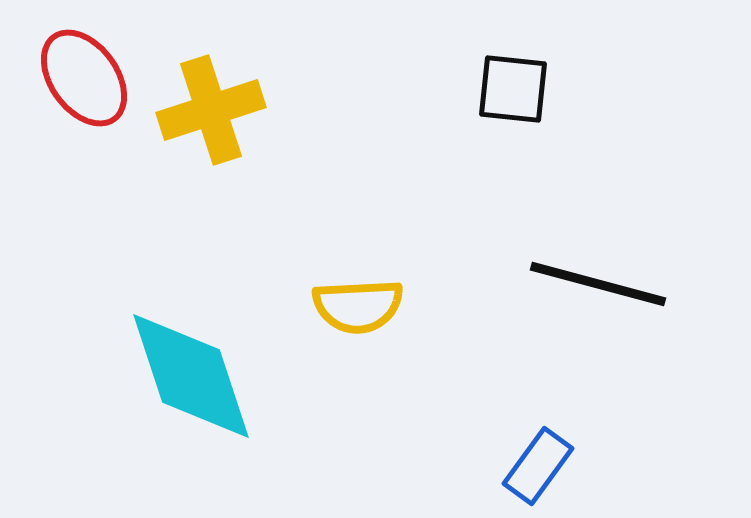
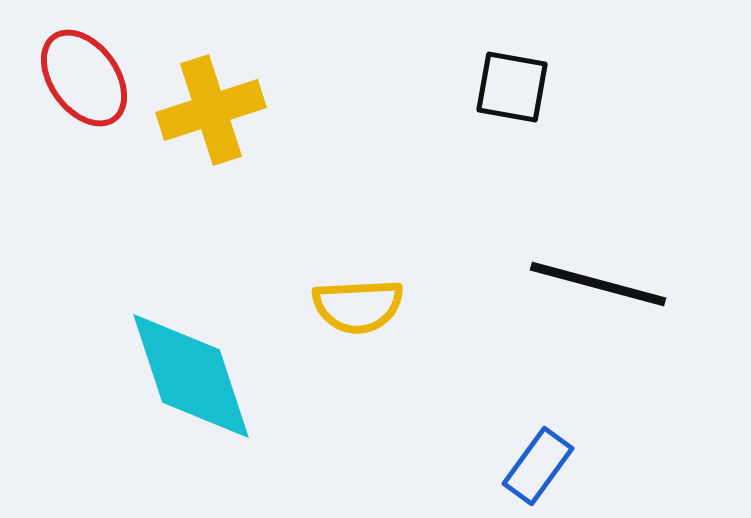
black square: moved 1 px left, 2 px up; rotated 4 degrees clockwise
